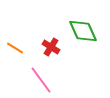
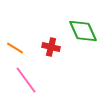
red cross: rotated 18 degrees counterclockwise
pink line: moved 15 px left
